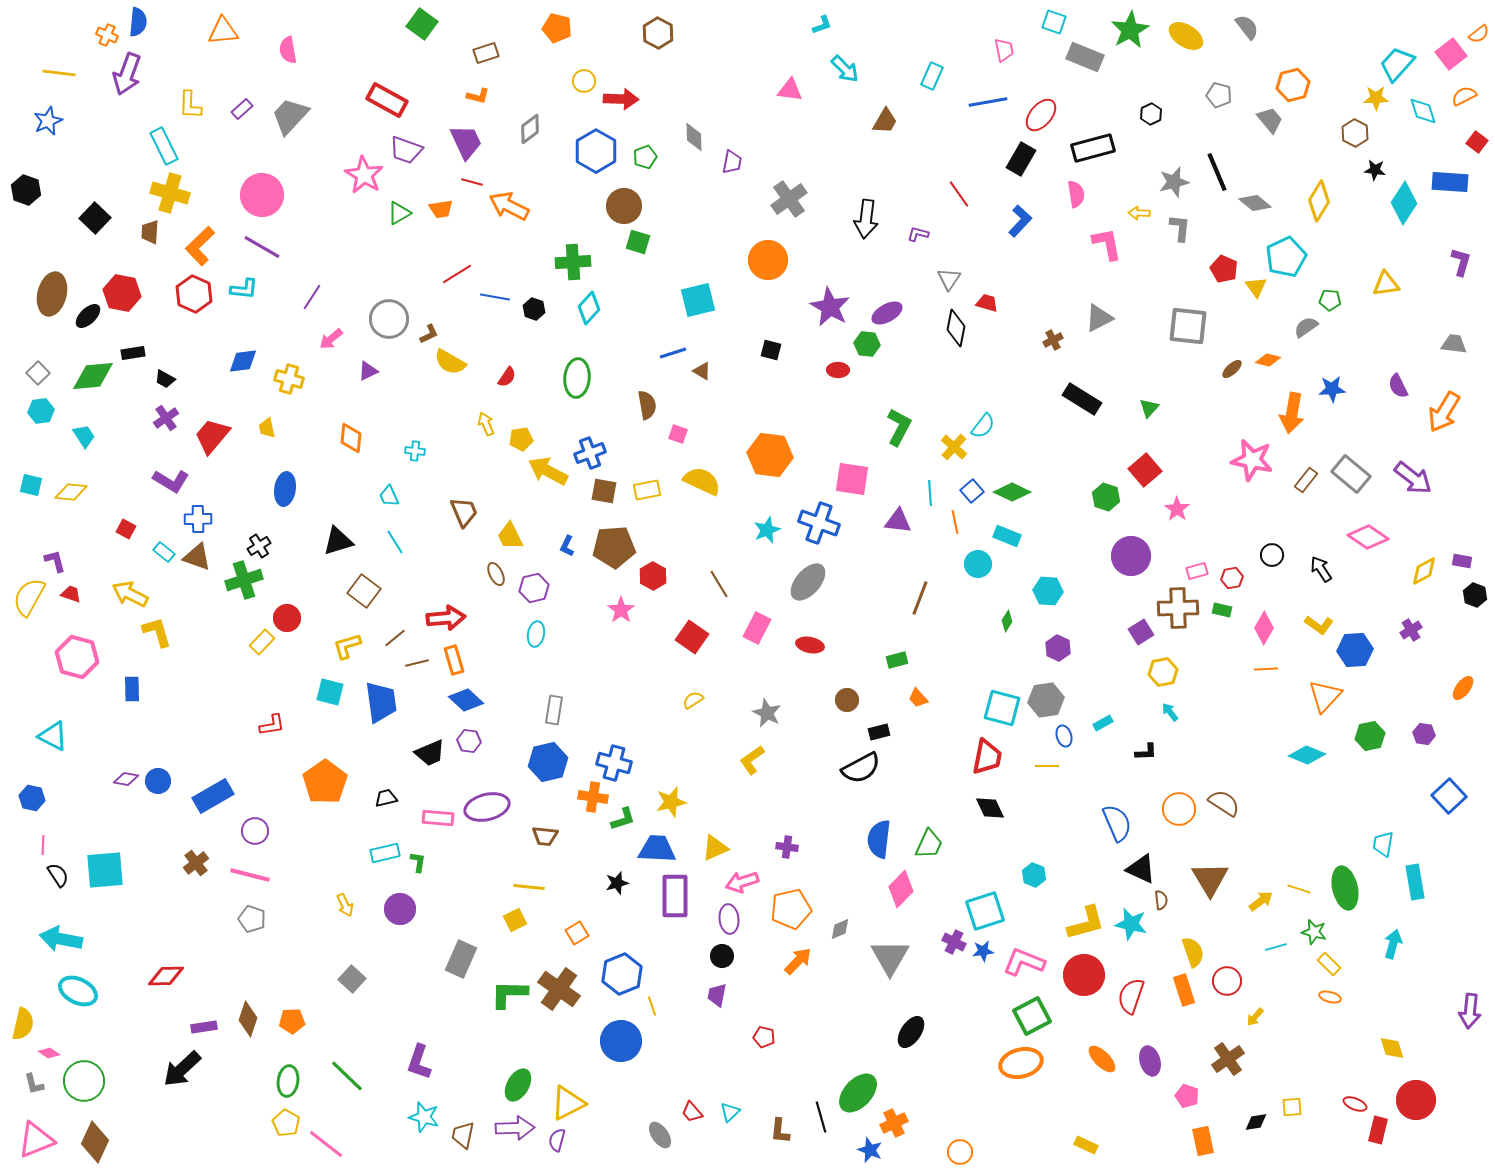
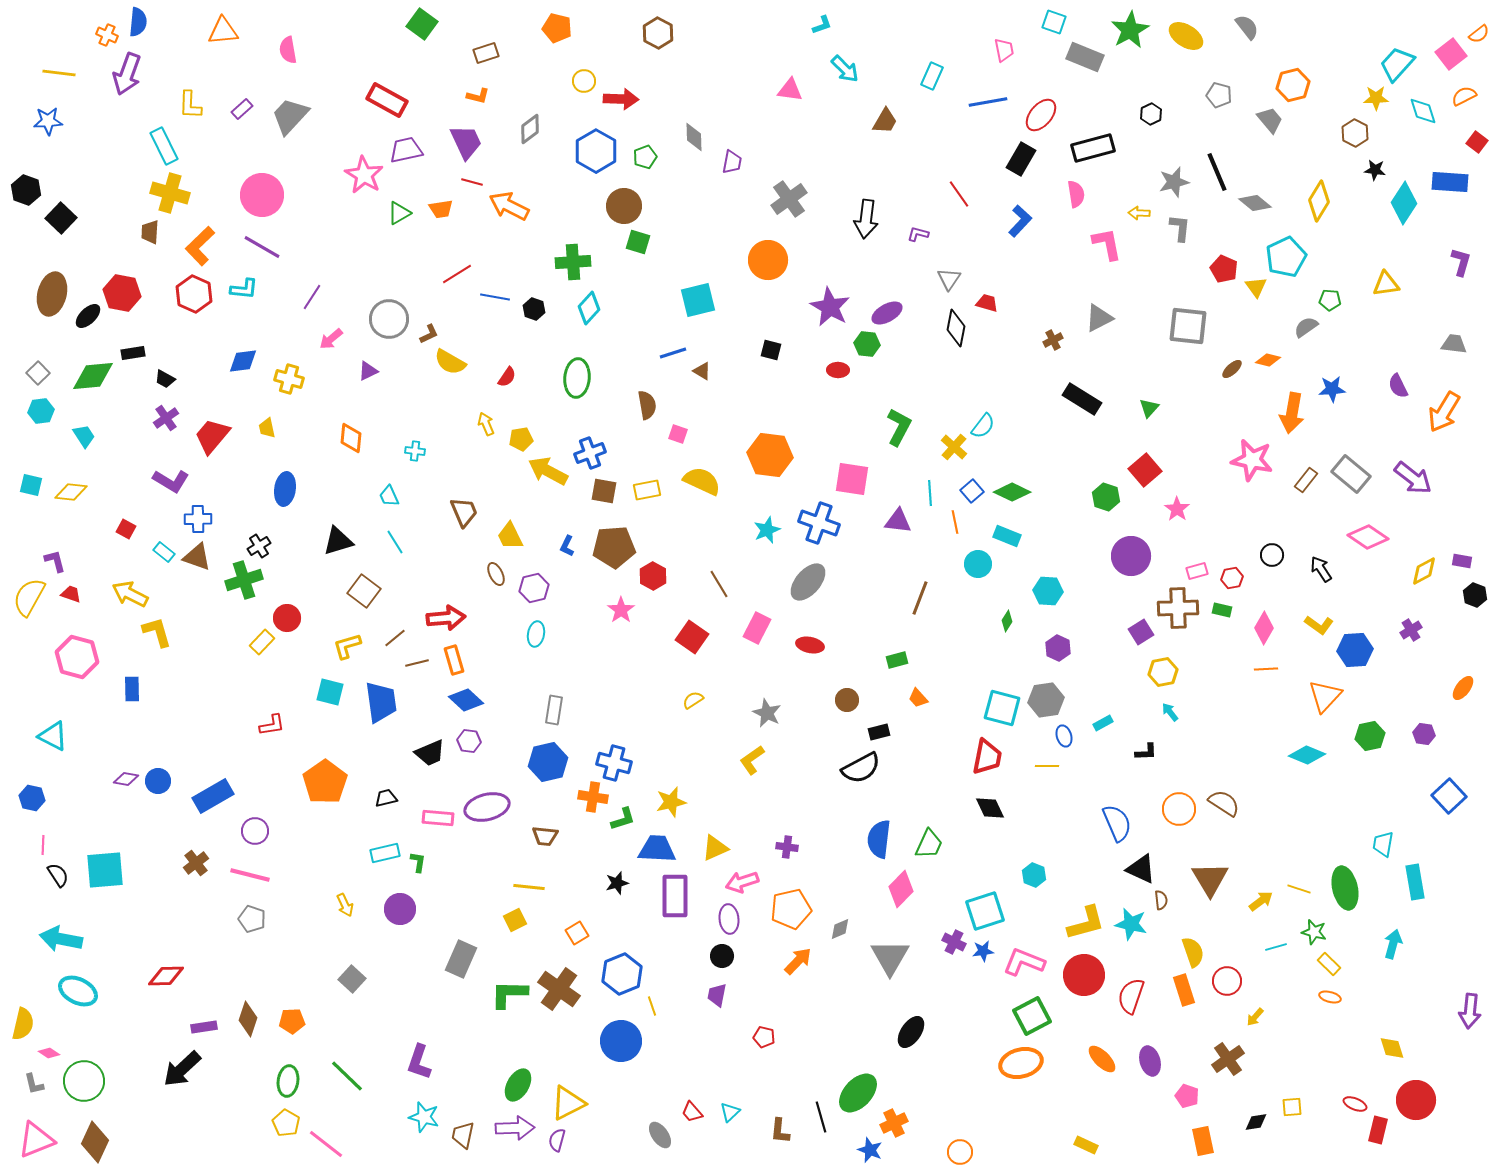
blue star at (48, 121): rotated 20 degrees clockwise
purple trapezoid at (406, 150): rotated 148 degrees clockwise
black square at (95, 218): moved 34 px left
